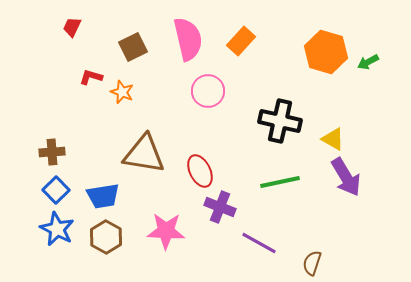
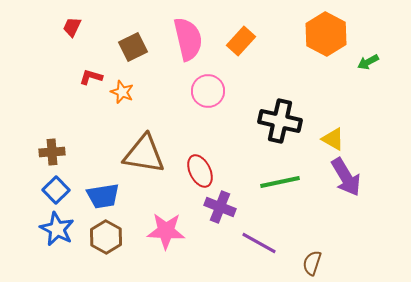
orange hexagon: moved 18 px up; rotated 12 degrees clockwise
